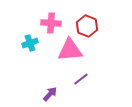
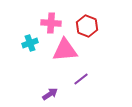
pink triangle: moved 5 px left
purple arrow: rotated 14 degrees clockwise
